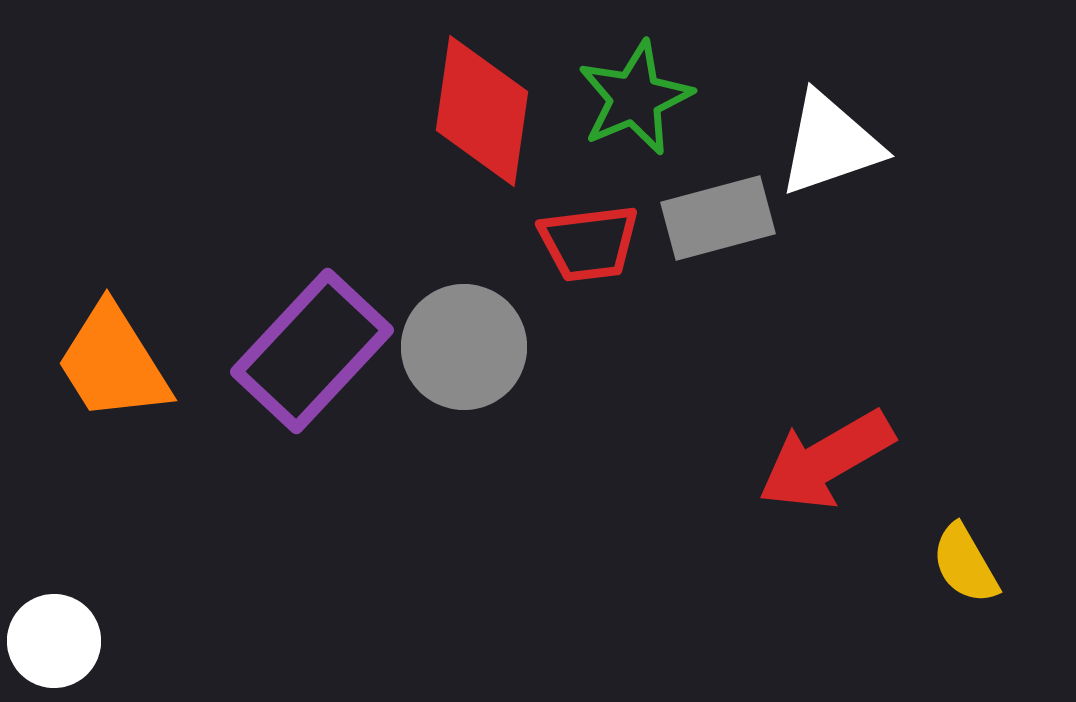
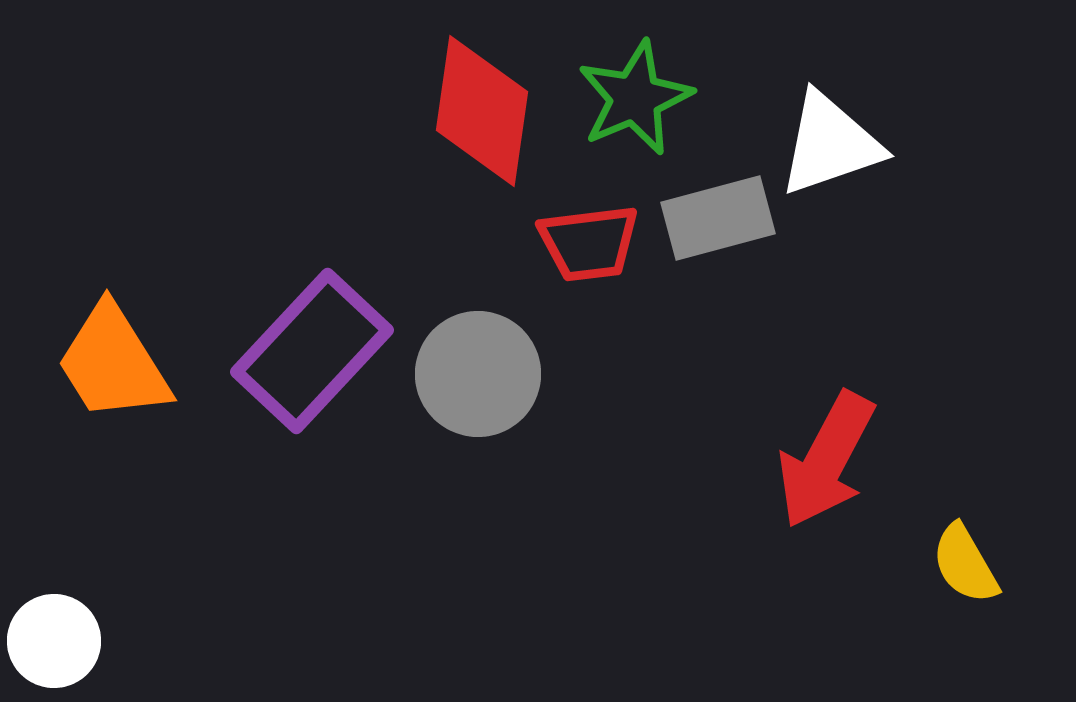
gray circle: moved 14 px right, 27 px down
red arrow: rotated 32 degrees counterclockwise
